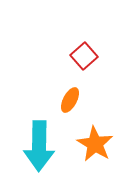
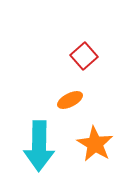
orange ellipse: rotated 35 degrees clockwise
